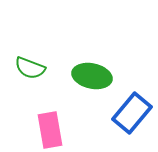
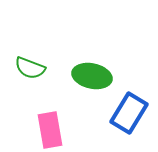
blue rectangle: moved 3 px left; rotated 9 degrees counterclockwise
